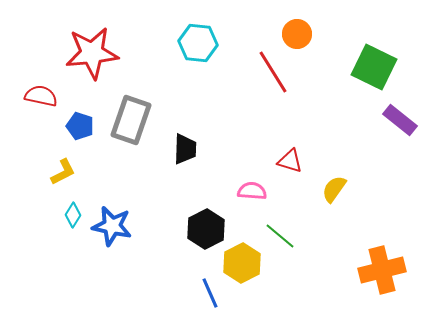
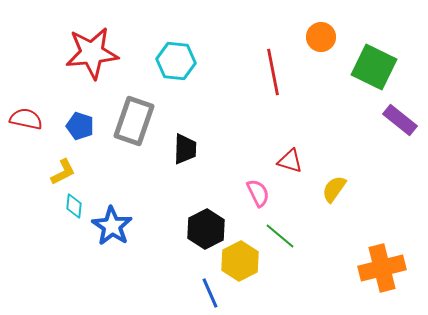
orange circle: moved 24 px right, 3 px down
cyan hexagon: moved 22 px left, 18 px down
red line: rotated 21 degrees clockwise
red semicircle: moved 15 px left, 23 px down
gray rectangle: moved 3 px right, 1 px down
pink semicircle: moved 6 px right, 2 px down; rotated 60 degrees clockwise
cyan diamond: moved 1 px right, 9 px up; rotated 25 degrees counterclockwise
blue star: rotated 21 degrees clockwise
yellow hexagon: moved 2 px left, 2 px up
orange cross: moved 2 px up
